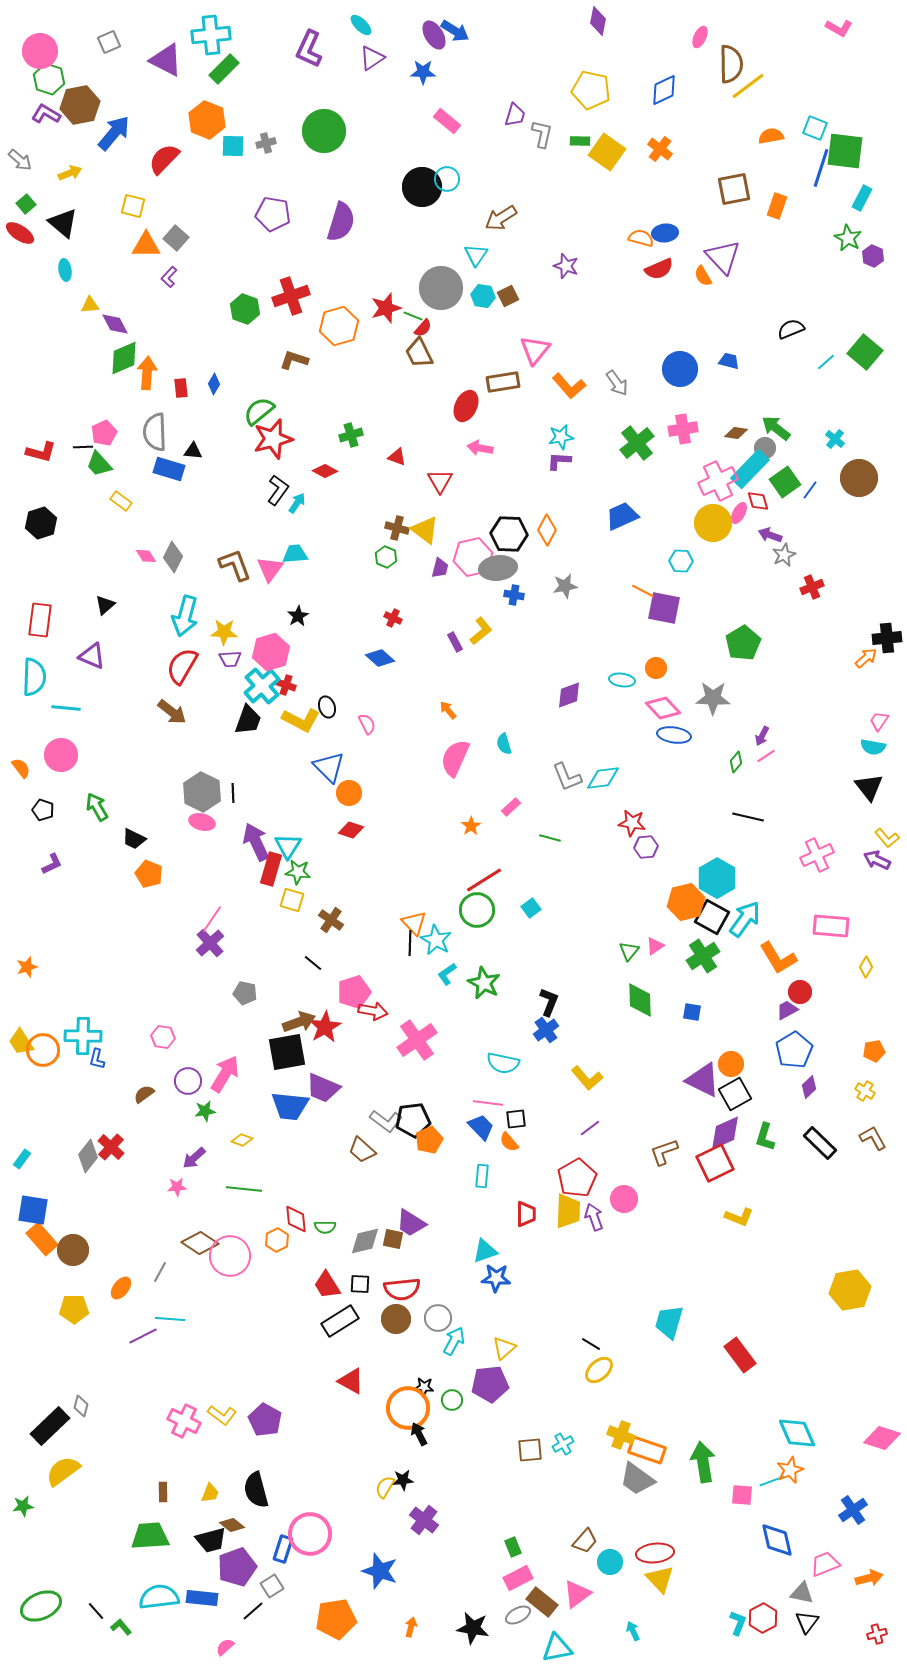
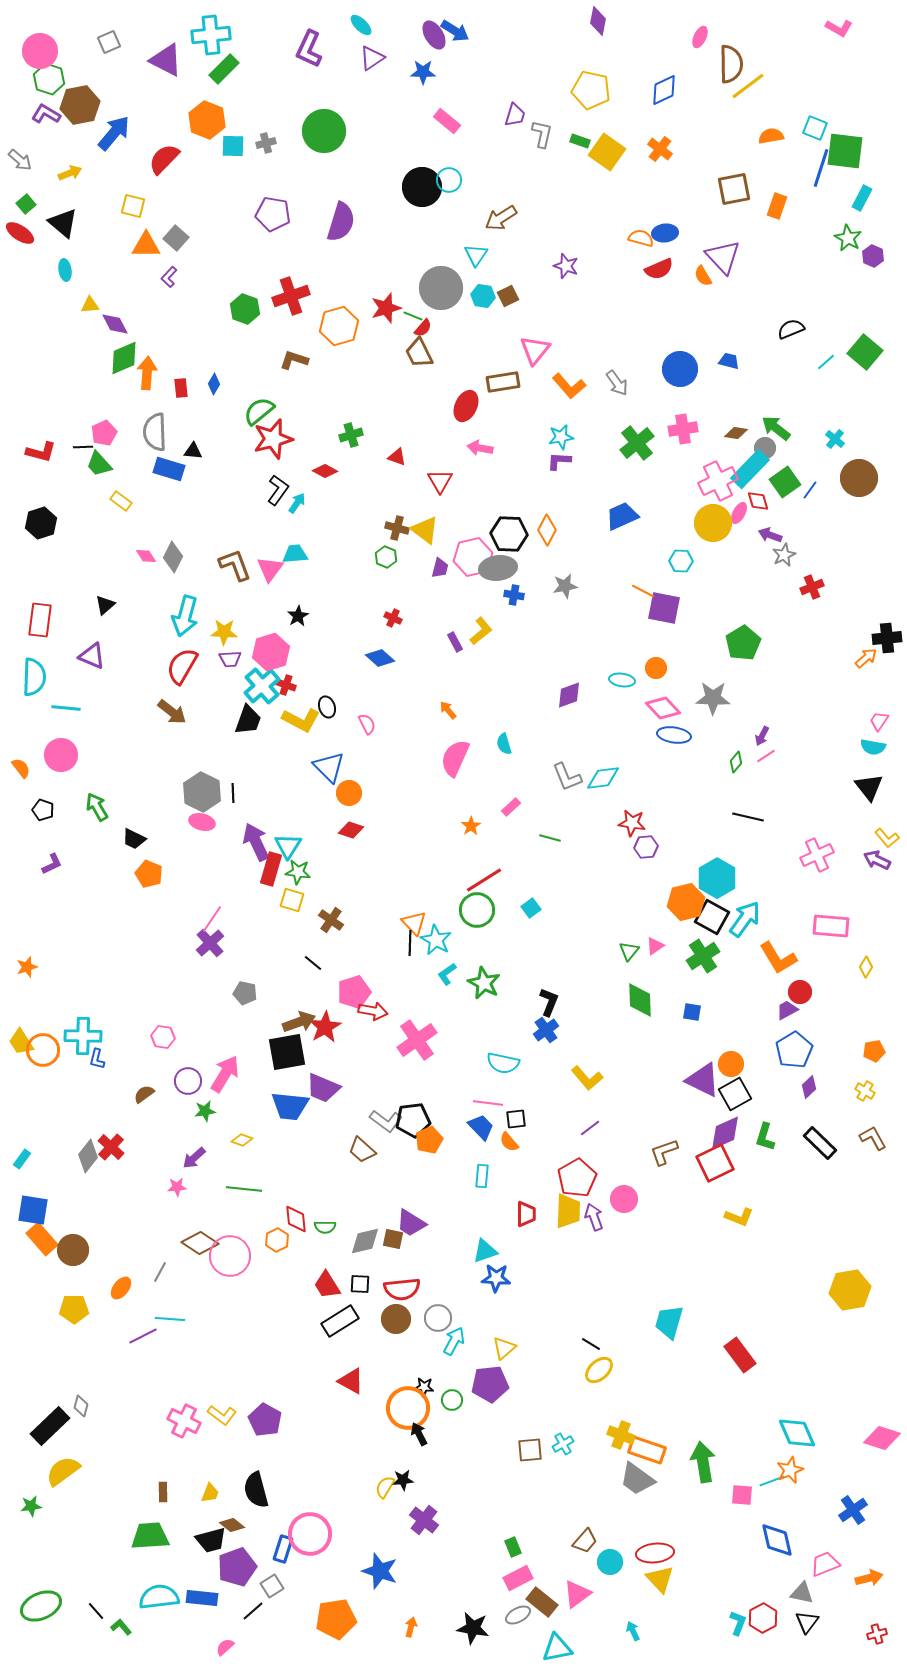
green rectangle at (580, 141): rotated 18 degrees clockwise
cyan circle at (447, 179): moved 2 px right, 1 px down
green star at (23, 1506): moved 8 px right
